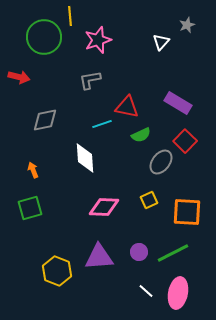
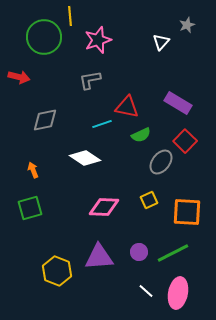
white diamond: rotated 52 degrees counterclockwise
